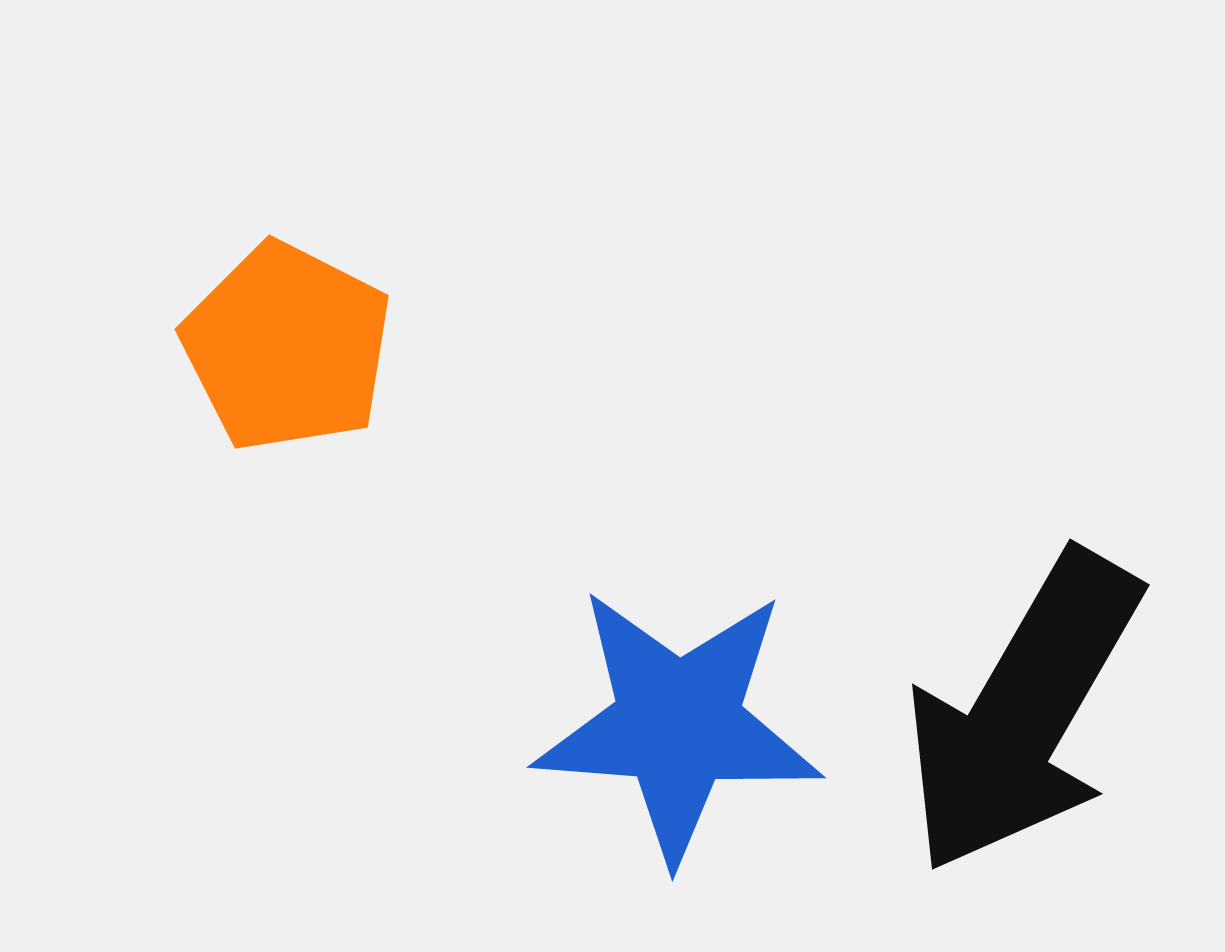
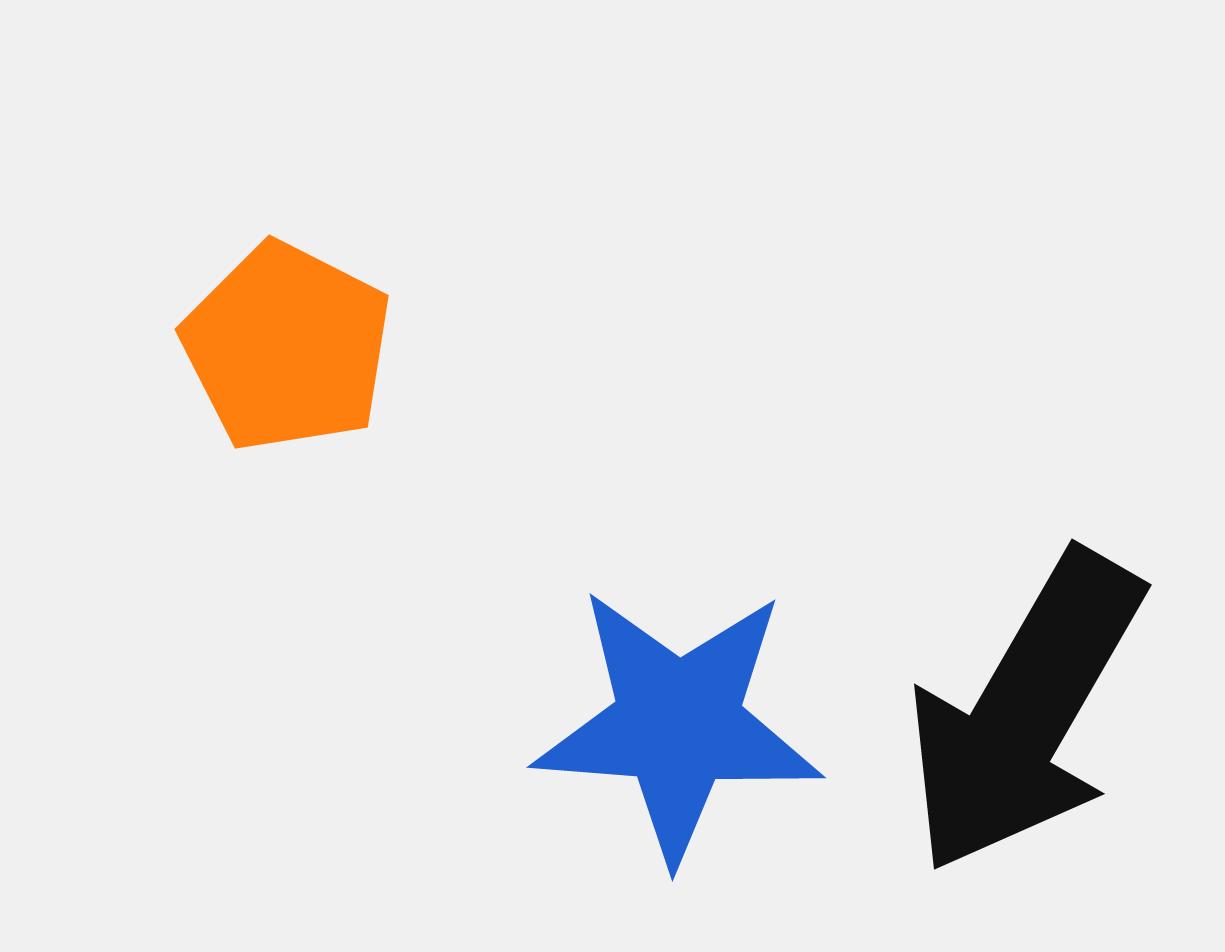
black arrow: moved 2 px right
